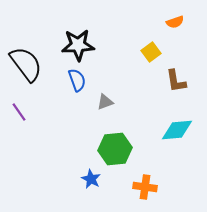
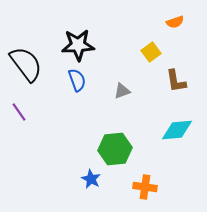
gray triangle: moved 17 px right, 11 px up
